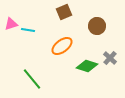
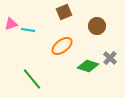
green diamond: moved 1 px right
